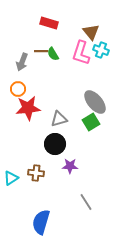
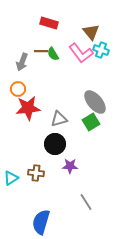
pink L-shape: rotated 55 degrees counterclockwise
